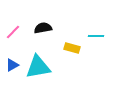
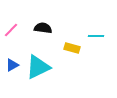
black semicircle: rotated 18 degrees clockwise
pink line: moved 2 px left, 2 px up
cyan triangle: rotated 16 degrees counterclockwise
